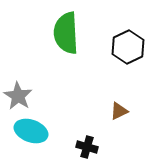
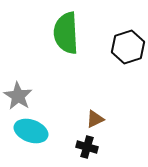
black hexagon: rotated 8 degrees clockwise
brown triangle: moved 24 px left, 8 px down
